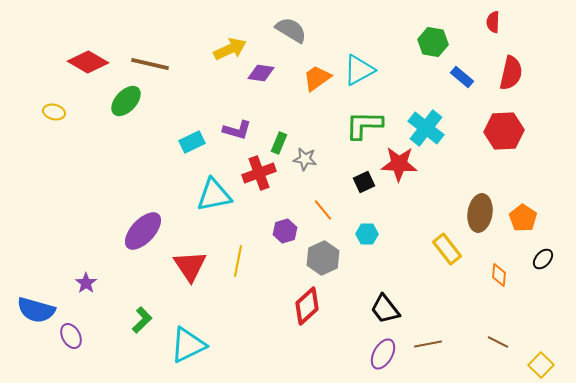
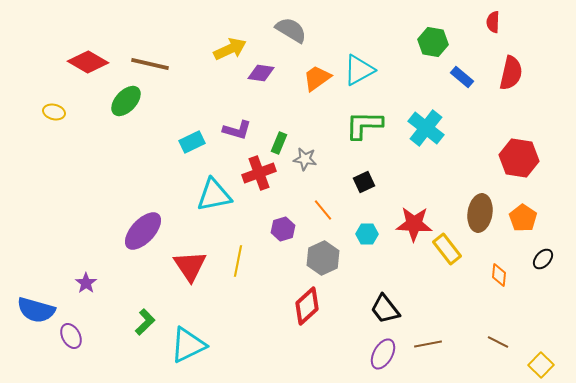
red hexagon at (504, 131): moved 15 px right, 27 px down; rotated 12 degrees clockwise
red star at (399, 164): moved 15 px right, 60 px down
purple hexagon at (285, 231): moved 2 px left, 2 px up
green L-shape at (142, 320): moved 3 px right, 2 px down
